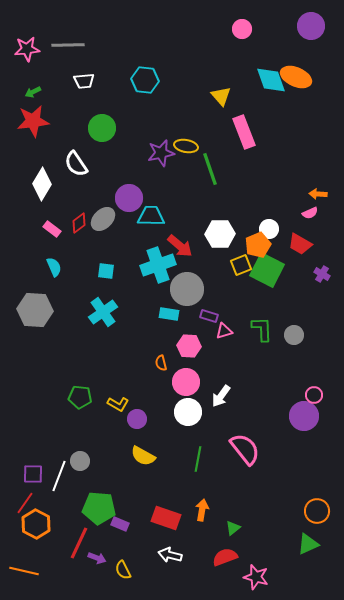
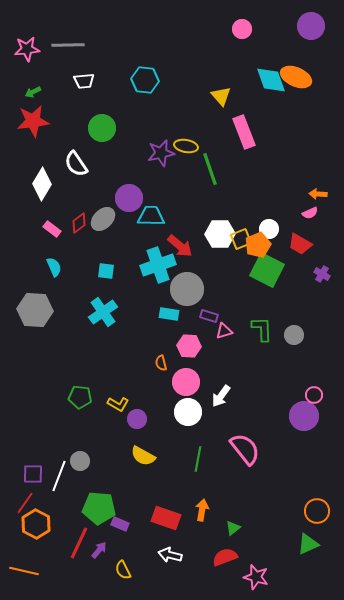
yellow square at (241, 265): moved 26 px up
purple arrow at (97, 558): moved 2 px right, 8 px up; rotated 72 degrees counterclockwise
